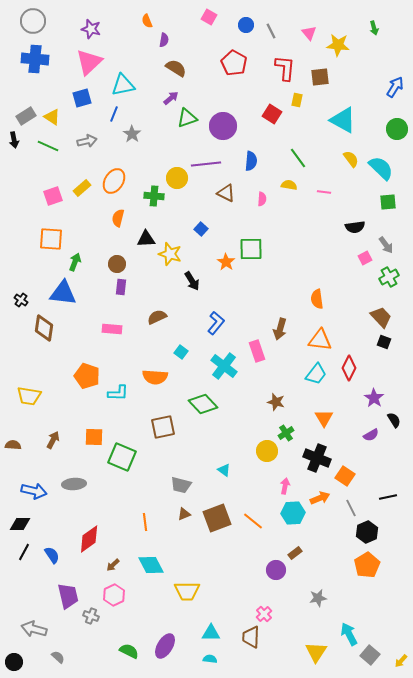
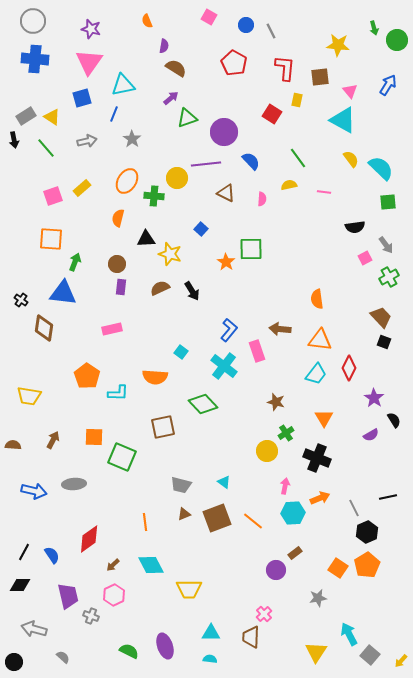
pink triangle at (309, 33): moved 41 px right, 58 px down
purple semicircle at (164, 40): moved 6 px down
pink triangle at (89, 62): rotated 12 degrees counterclockwise
blue arrow at (395, 87): moved 7 px left, 2 px up
purple circle at (223, 126): moved 1 px right, 6 px down
green circle at (397, 129): moved 89 px up
gray star at (132, 134): moved 5 px down
green line at (48, 146): moved 2 px left, 2 px down; rotated 25 degrees clockwise
blue semicircle at (251, 161): rotated 48 degrees counterclockwise
orange ellipse at (114, 181): moved 13 px right
yellow semicircle at (289, 185): rotated 21 degrees counterclockwise
black arrow at (192, 281): moved 10 px down
brown semicircle at (157, 317): moved 3 px right, 29 px up
blue L-shape at (216, 323): moved 13 px right, 7 px down
pink rectangle at (112, 329): rotated 18 degrees counterclockwise
brown arrow at (280, 329): rotated 80 degrees clockwise
orange pentagon at (87, 376): rotated 15 degrees clockwise
cyan triangle at (224, 470): moved 12 px down
orange square at (345, 476): moved 7 px left, 92 px down
gray line at (351, 508): moved 3 px right
black diamond at (20, 524): moved 61 px down
yellow trapezoid at (187, 591): moved 2 px right, 2 px up
purple ellipse at (165, 646): rotated 50 degrees counterclockwise
gray semicircle at (58, 657): moved 5 px right
